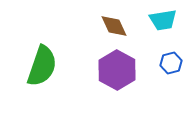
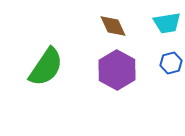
cyan trapezoid: moved 4 px right, 3 px down
brown diamond: moved 1 px left
green semicircle: moved 4 px right, 1 px down; rotated 15 degrees clockwise
